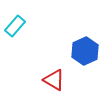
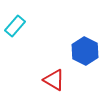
blue hexagon: rotated 8 degrees counterclockwise
